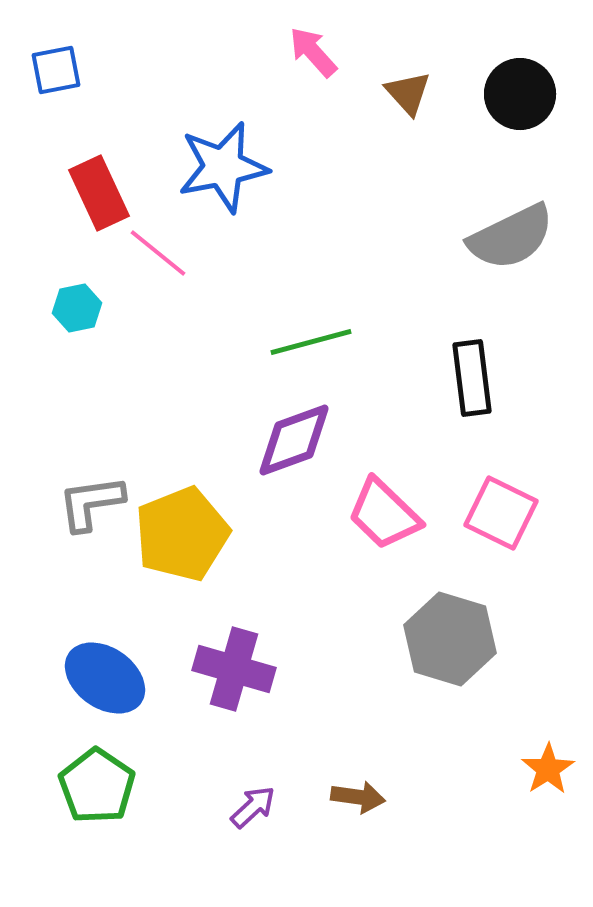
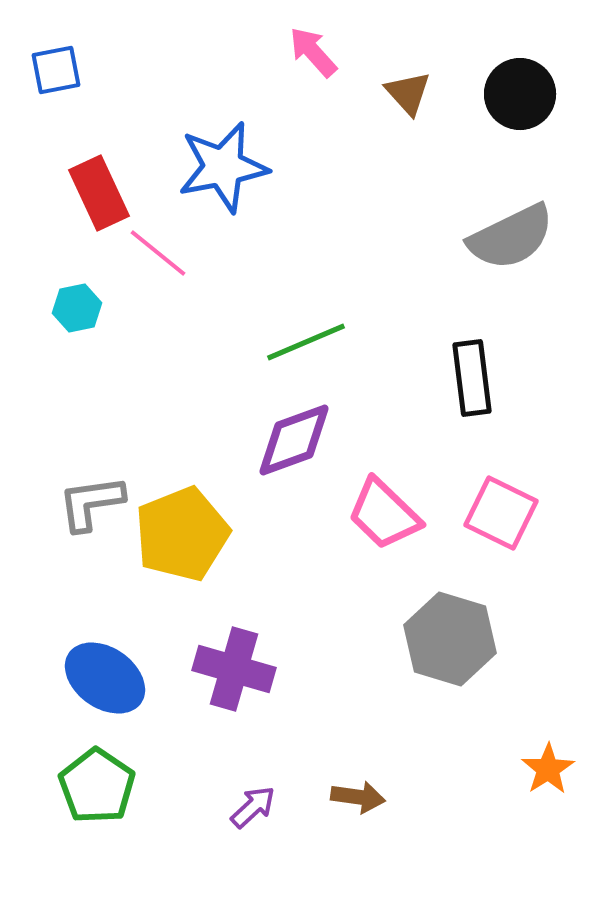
green line: moved 5 px left; rotated 8 degrees counterclockwise
